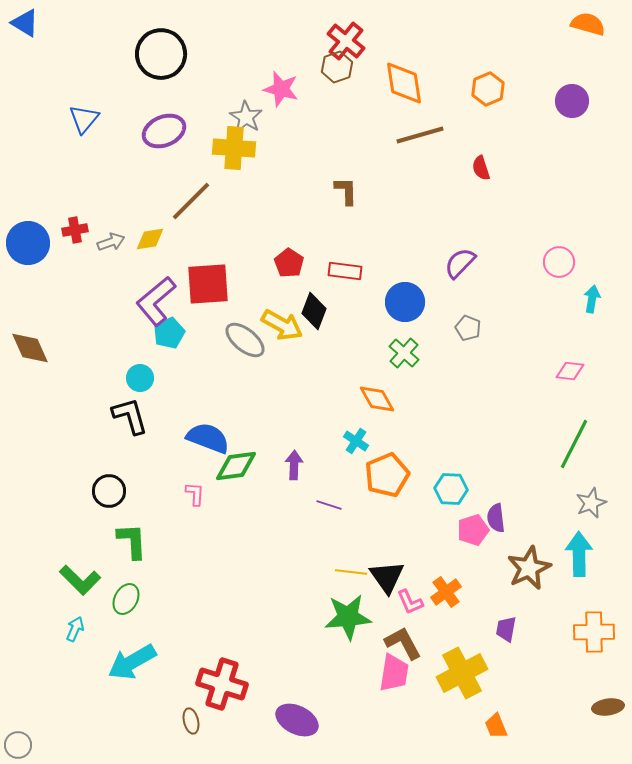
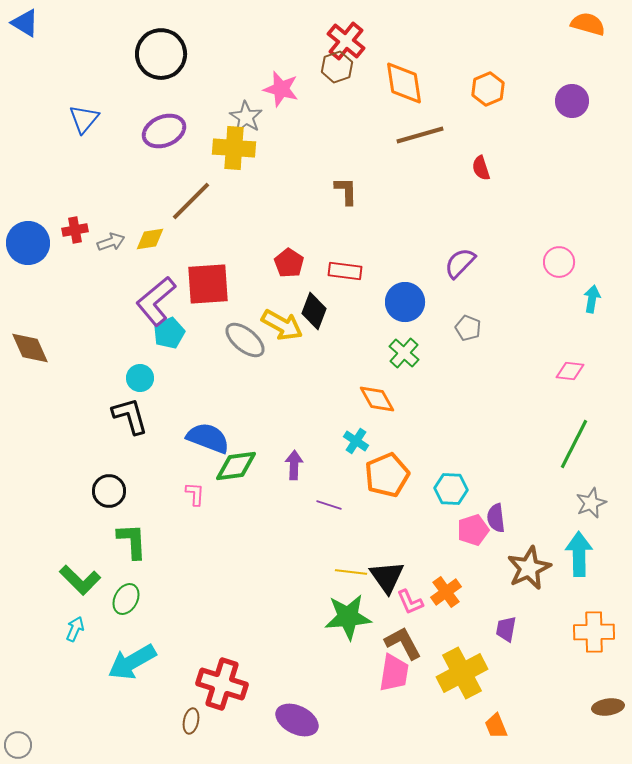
brown ellipse at (191, 721): rotated 25 degrees clockwise
